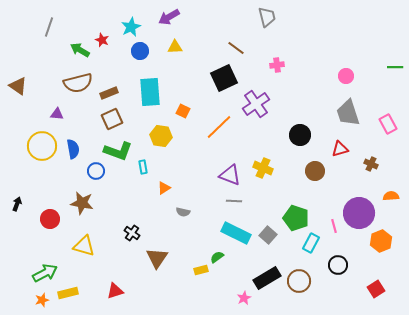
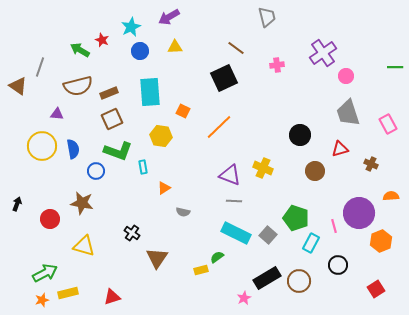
gray line at (49, 27): moved 9 px left, 40 px down
brown semicircle at (78, 83): moved 3 px down
purple cross at (256, 104): moved 67 px right, 51 px up
red triangle at (115, 291): moved 3 px left, 6 px down
